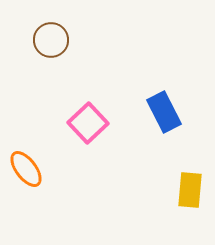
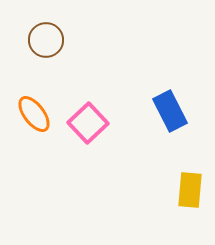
brown circle: moved 5 px left
blue rectangle: moved 6 px right, 1 px up
orange ellipse: moved 8 px right, 55 px up
